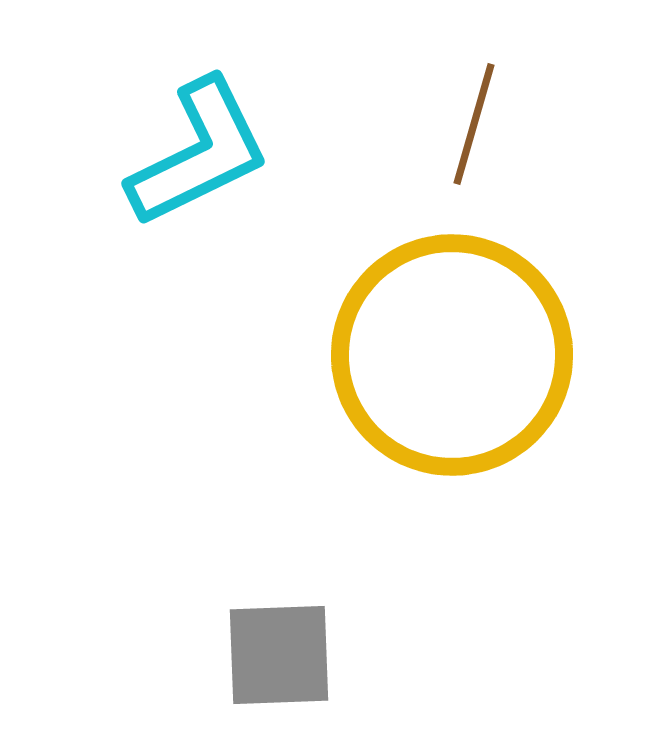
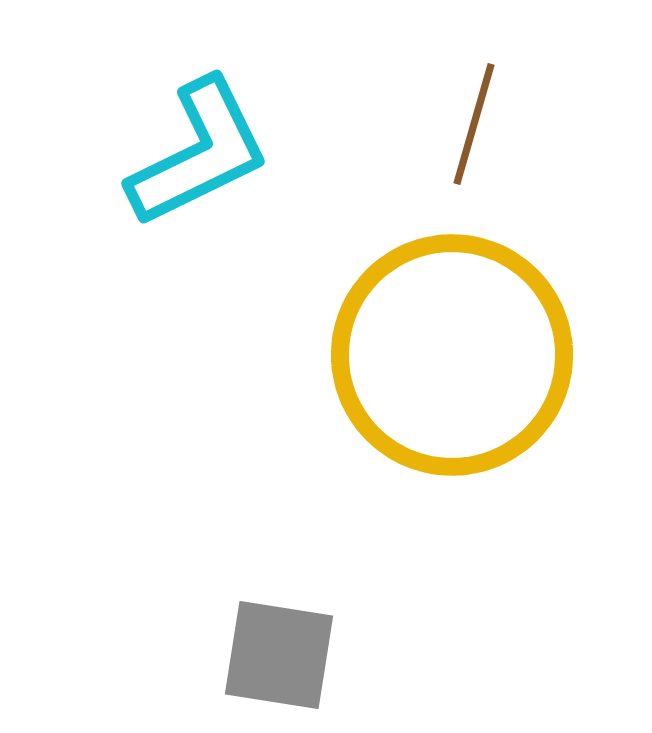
gray square: rotated 11 degrees clockwise
